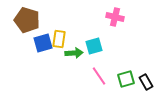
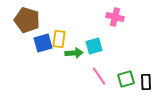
black rectangle: rotated 28 degrees clockwise
